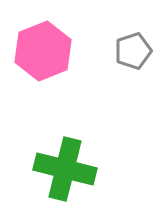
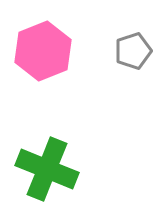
green cross: moved 18 px left; rotated 8 degrees clockwise
